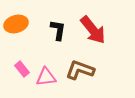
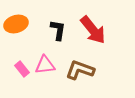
pink triangle: moved 1 px left, 12 px up
